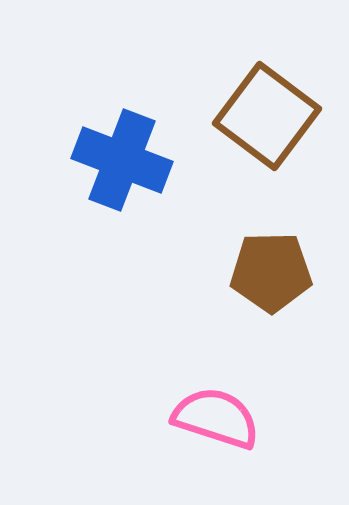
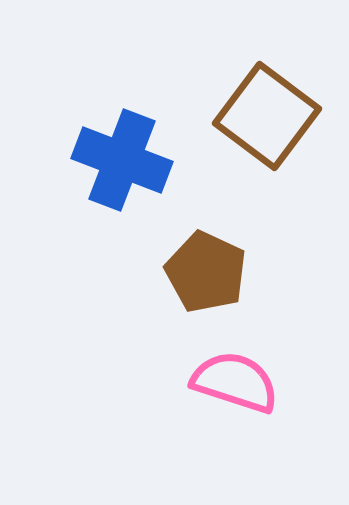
brown pentagon: moved 65 px left; rotated 26 degrees clockwise
pink semicircle: moved 19 px right, 36 px up
